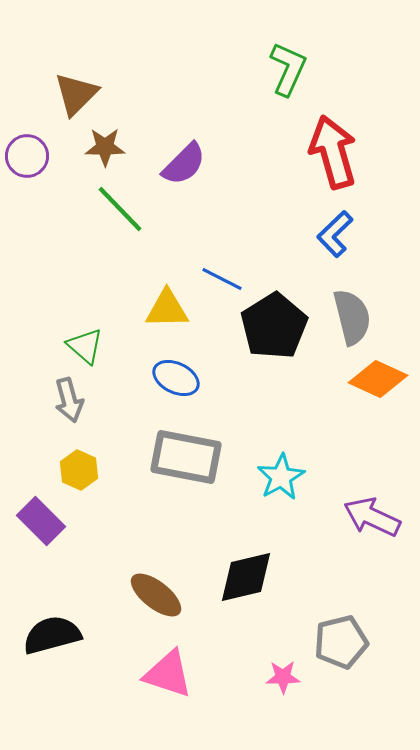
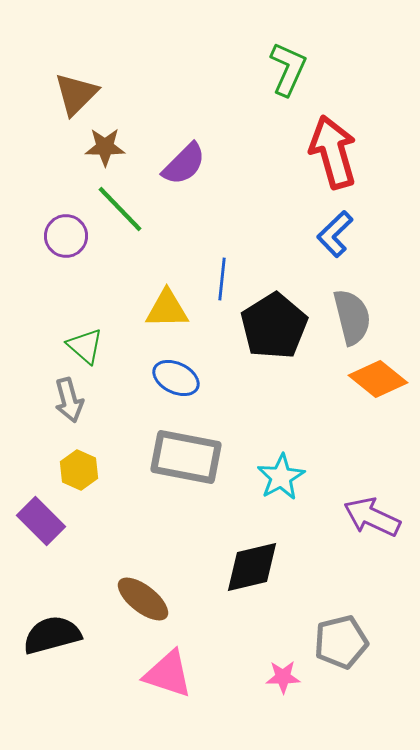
purple circle: moved 39 px right, 80 px down
blue line: rotated 69 degrees clockwise
orange diamond: rotated 14 degrees clockwise
black diamond: moved 6 px right, 10 px up
brown ellipse: moved 13 px left, 4 px down
